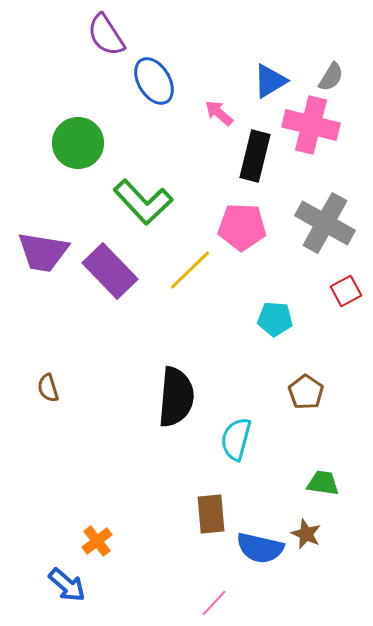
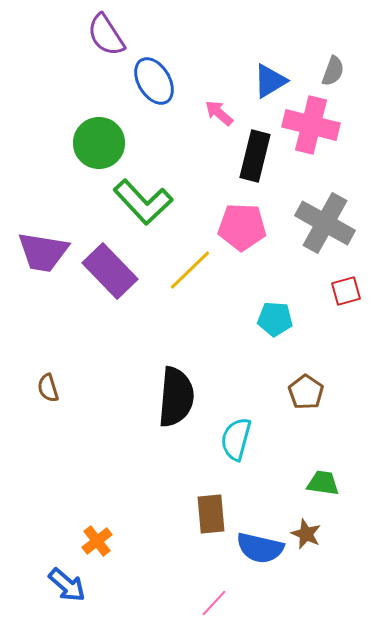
gray semicircle: moved 2 px right, 6 px up; rotated 12 degrees counterclockwise
green circle: moved 21 px right
red square: rotated 12 degrees clockwise
